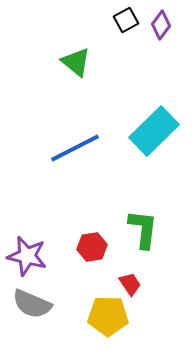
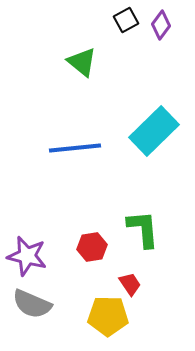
green triangle: moved 6 px right
blue line: rotated 21 degrees clockwise
green L-shape: rotated 12 degrees counterclockwise
